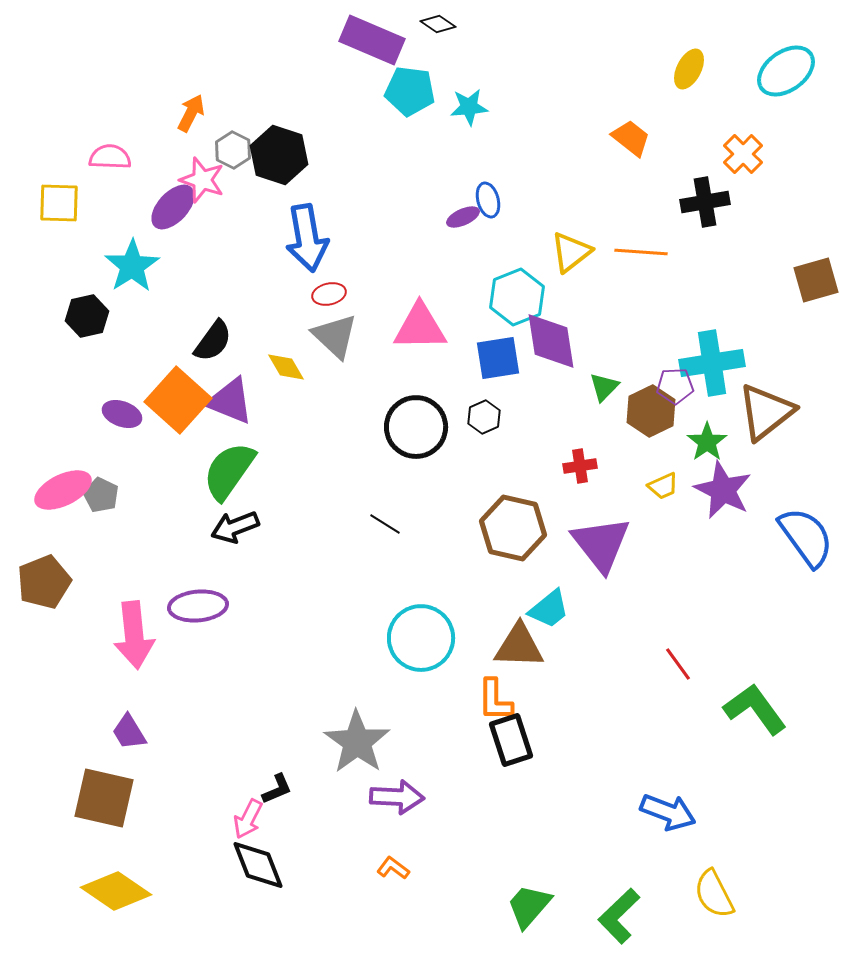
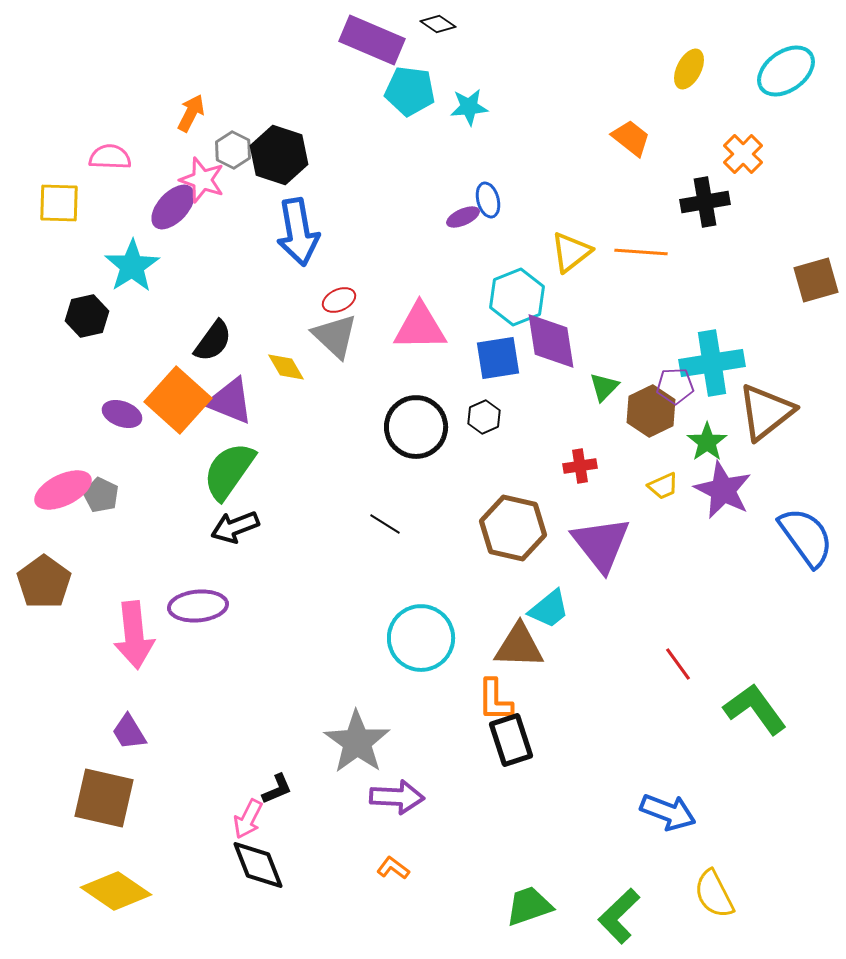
blue arrow at (307, 238): moved 9 px left, 6 px up
red ellipse at (329, 294): moved 10 px right, 6 px down; rotated 12 degrees counterclockwise
brown pentagon at (44, 582): rotated 14 degrees counterclockwise
green trapezoid at (529, 906): rotated 30 degrees clockwise
